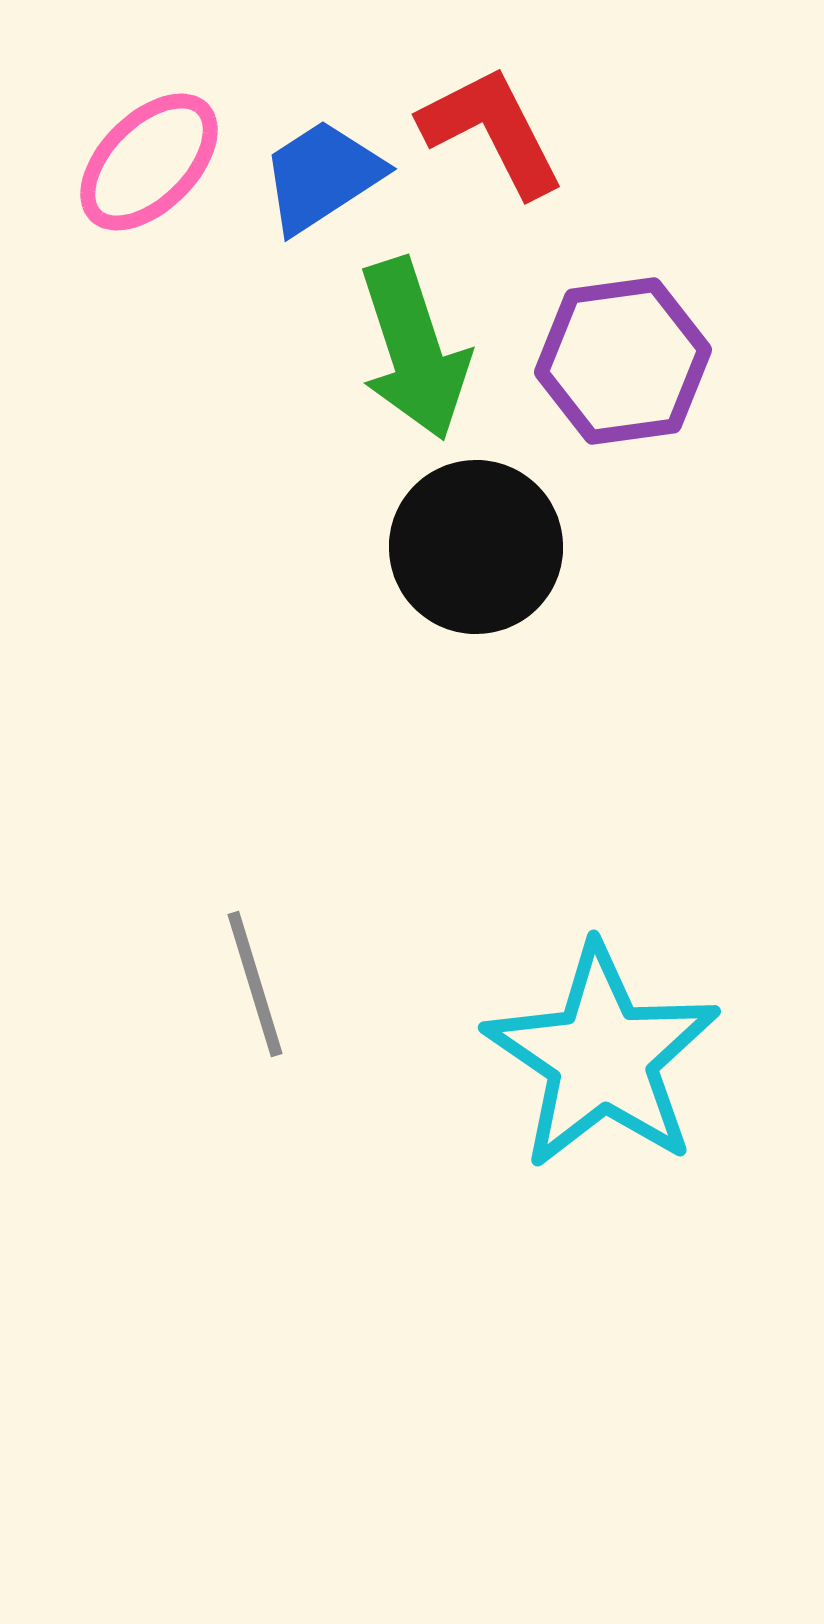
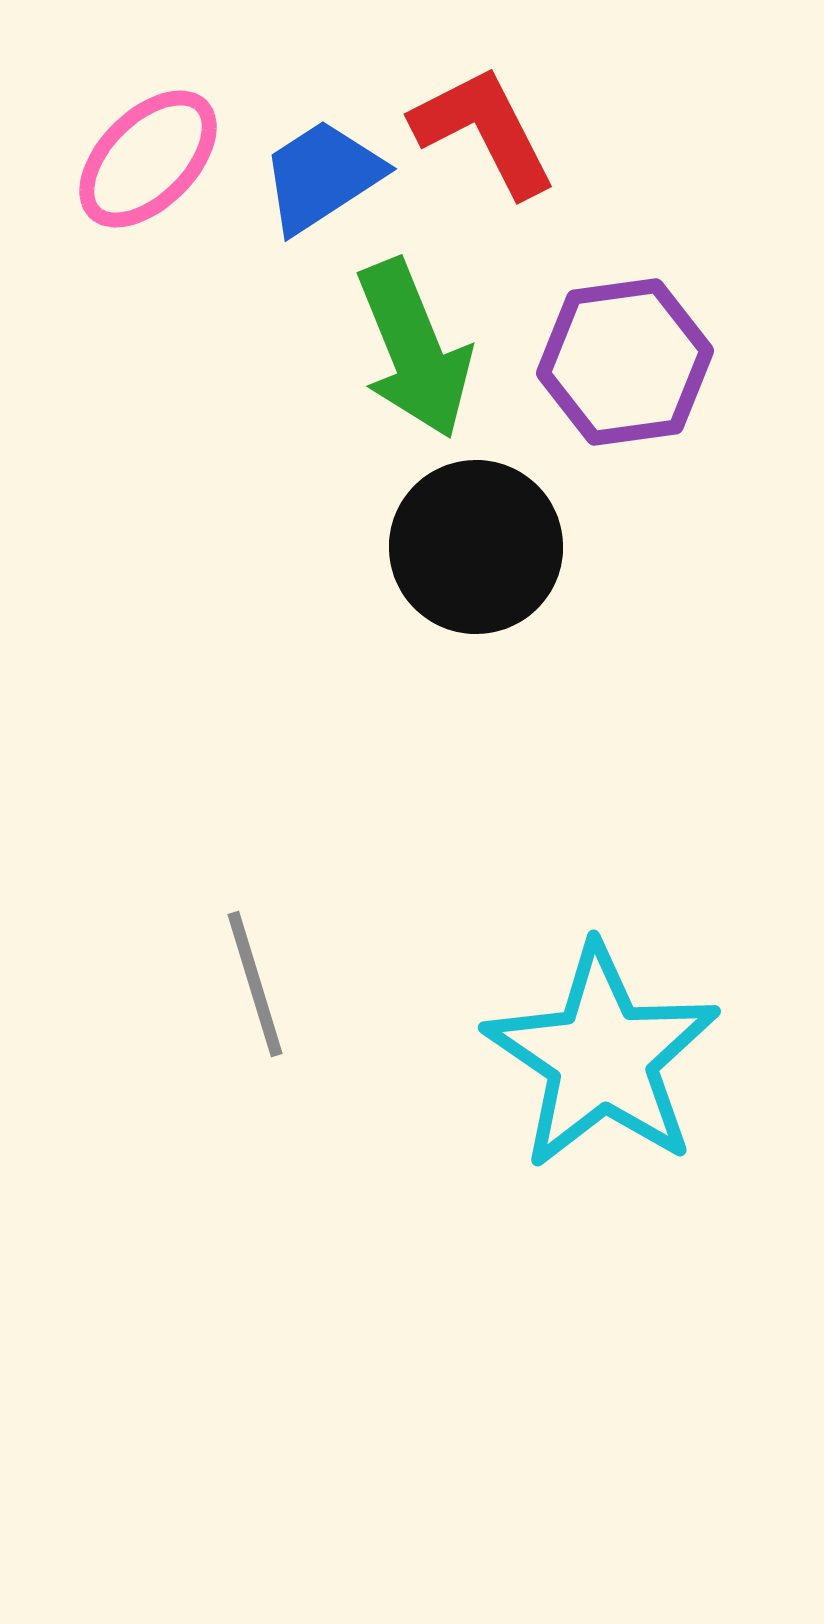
red L-shape: moved 8 px left
pink ellipse: moved 1 px left, 3 px up
green arrow: rotated 4 degrees counterclockwise
purple hexagon: moved 2 px right, 1 px down
